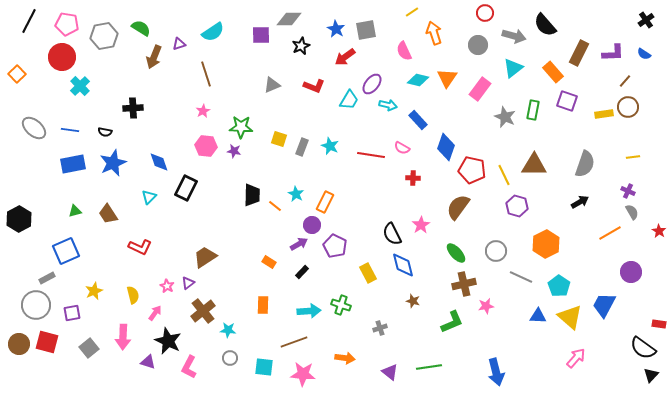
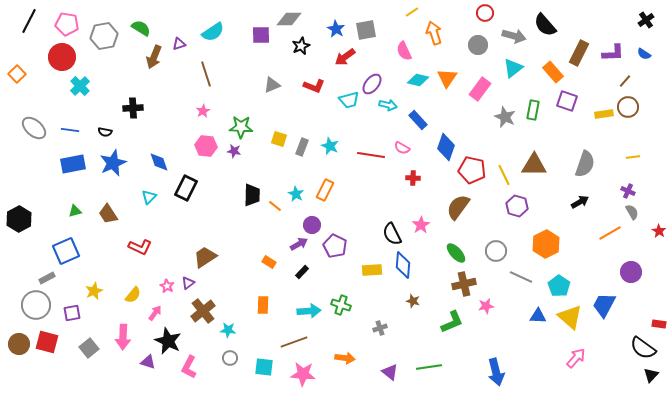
cyan trapezoid at (349, 100): rotated 45 degrees clockwise
orange rectangle at (325, 202): moved 12 px up
blue diamond at (403, 265): rotated 20 degrees clockwise
yellow rectangle at (368, 273): moved 4 px right, 3 px up; rotated 66 degrees counterclockwise
yellow semicircle at (133, 295): rotated 54 degrees clockwise
